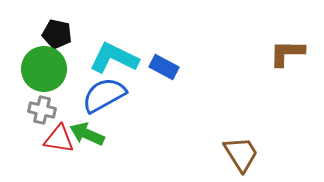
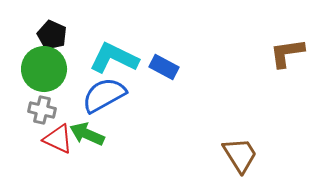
black pentagon: moved 5 px left, 1 px down; rotated 12 degrees clockwise
brown L-shape: rotated 9 degrees counterclockwise
red triangle: moved 1 px left; rotated 16 degrees clockwise
brown trapezoid: moved 1 px left, 1 px down
